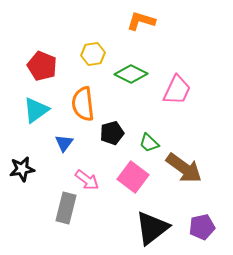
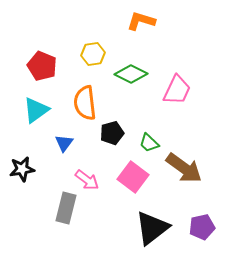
orange semicircle: moved 2 px right, 1 px up
